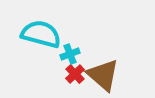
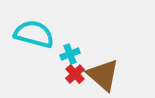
cyan semicircle: moved 7 px left
